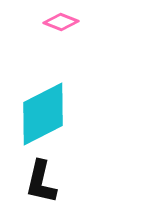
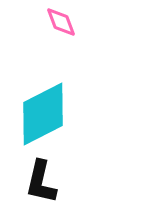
pink diamond: rotated 48 degrees clockwise
